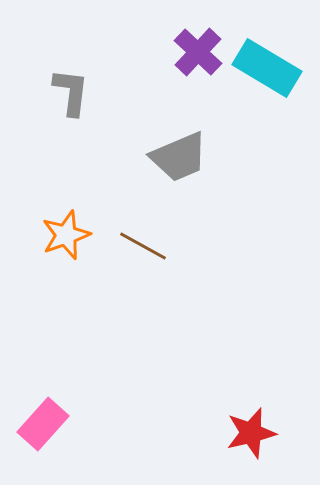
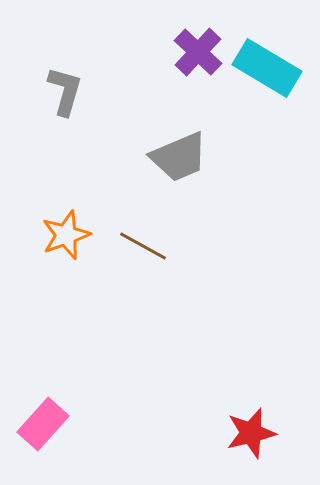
gray L-shape: moved 6 px left, 1 px up; rotated 9 degrees clockwise
